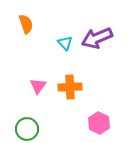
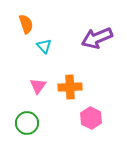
cyan triangle: moved 21 px left, 3 px down
pink hexagon: moved 8 px left, 5 px up
green circle: moved 6 px up
